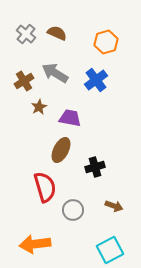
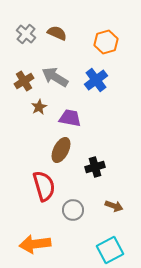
gray arrow: moved 4 px down
red semicircle: moved 1 px left, 1 px up
